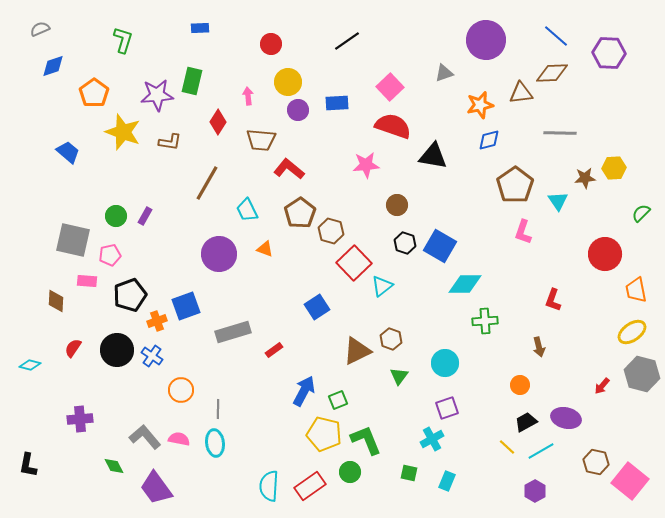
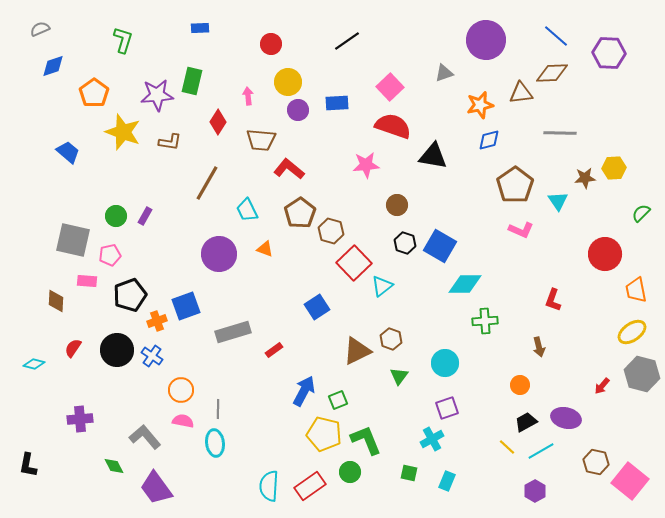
pink L-shape at (523, 232): moved 2 px left, 2 px up; rotated 85 degrees counterclockwise
cyan diamond at (30, 365): moved 4 px right, 1 px up
pink semicircle at (179, 439): moved 4 px right, 18 px up
